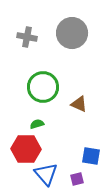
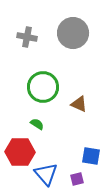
gray circle: moved 1 px right
green semicircle: rotated 48 degrees clockwise
red hexagon: moved 6 px left, 3 px down
